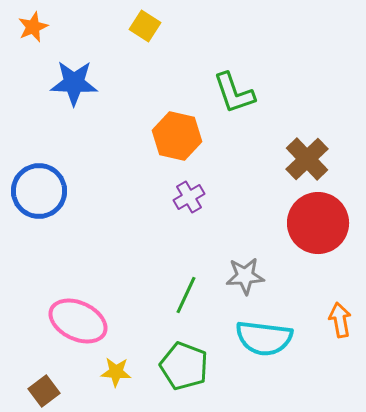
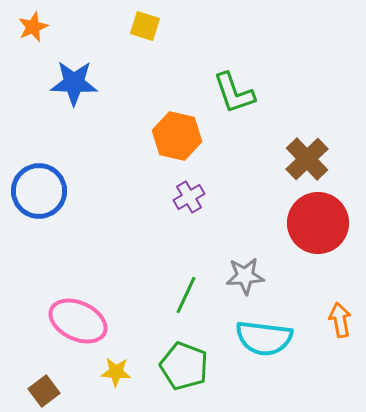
yellow square: rotated 16 degrees counterclockwise
